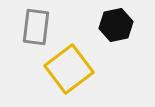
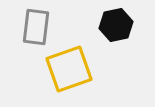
yellow square: rotated 18 degrees clockwise
